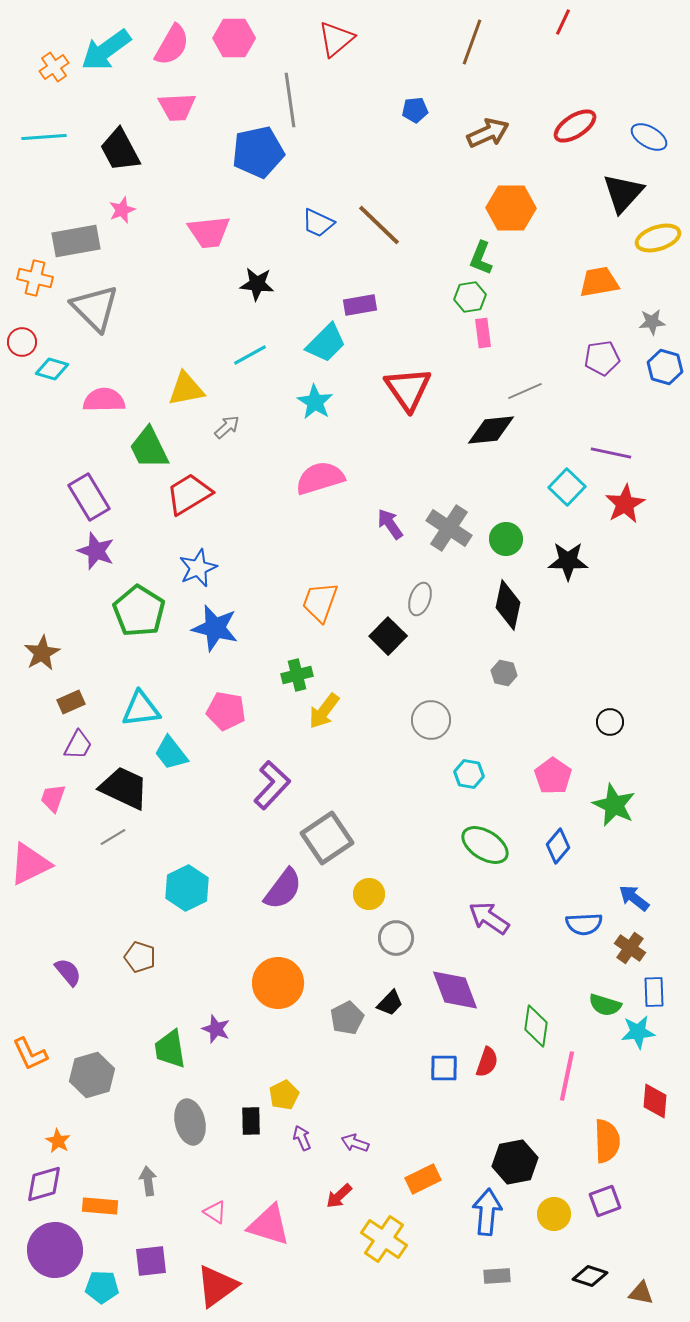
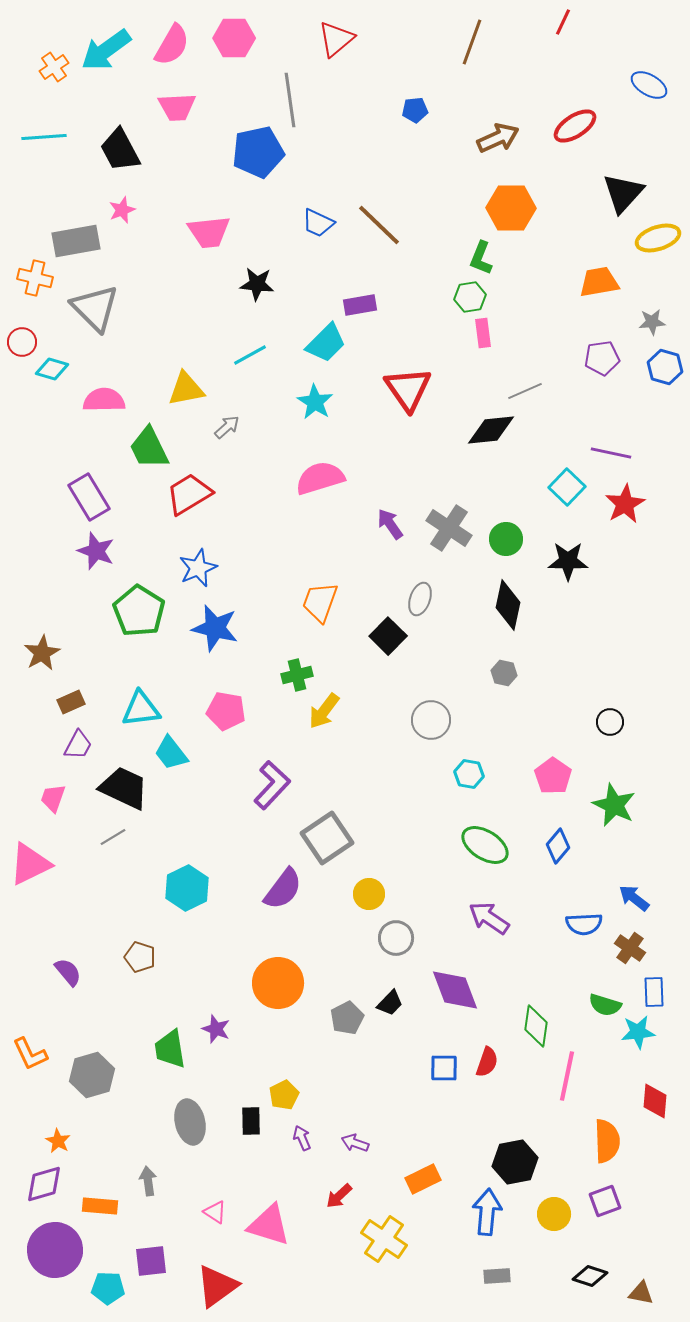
brown arrow at (488, 133): moved 10 px right, 5 px down
blue ellipse at (649, 137): moved 52 px up
cyan pentagon at (102, 1287): moved 6 px right, 1 px down
